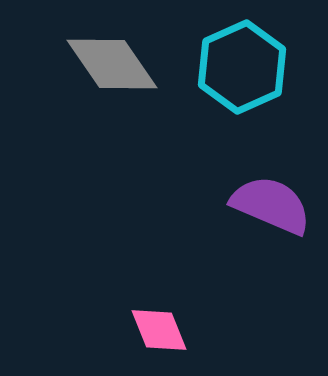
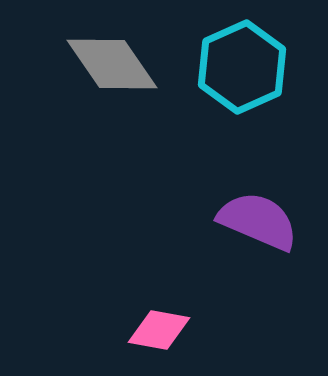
purple semicircle: moved 13 px left, 16 px down
pink diamond: rotated 58 degrees counterclockwise
